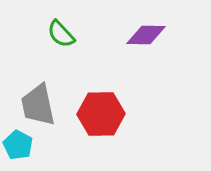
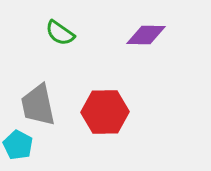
green semicircle: moved 1 px left, 1 px up; rotated 12 degrees counterclockwise
red hexagon: moved 4 px right, 2 px up
